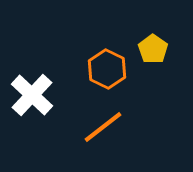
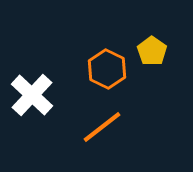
yellow pentagon: moved 1 px left, 2 px down
orange line: moved 1 px left
